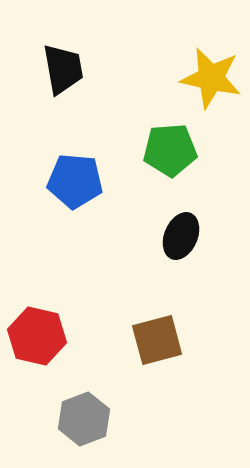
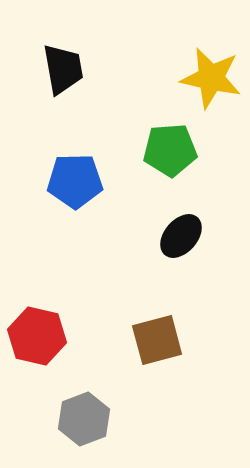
blue pentagon: rotated 6 degrees counterclockwise
black ellipse: rotated 18 degrees clockwise
